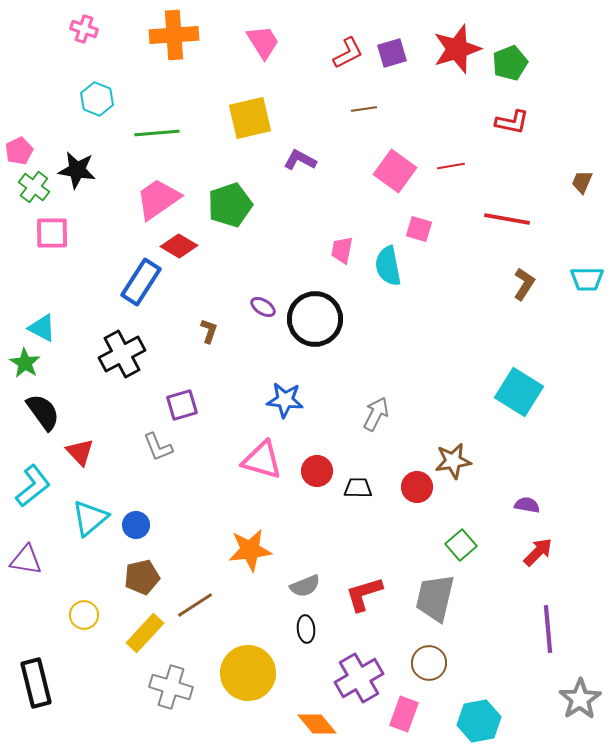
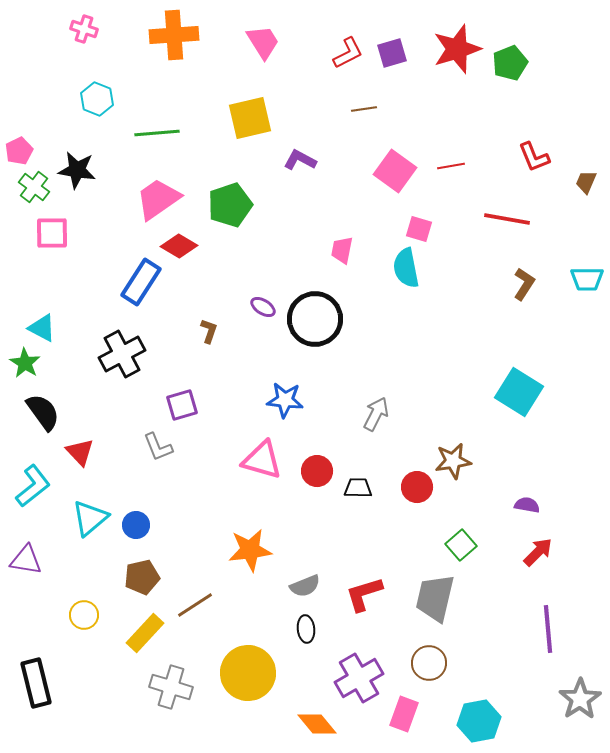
red L-shape at (512, 122): moved 22 px right, 35 px down; rotated 56 degrees clockwise
brown trapezoid at (582, 182): moved 4 px right
cyan semicircle at (388, 266): moved 18 px right, 2 px down
